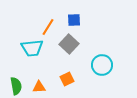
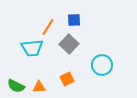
green semicircle: rotated 126 degrees clockwise
